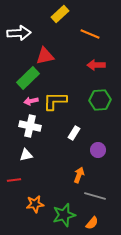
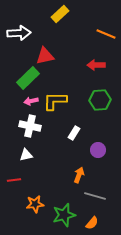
orange line: moved 16 px right
